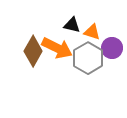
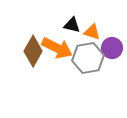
gray hexagon: rotated 20 degrees clockwise
